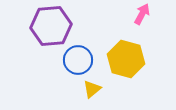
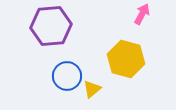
blue circle: moved 11 px left, 16 px down
